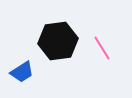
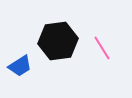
blue trapezoid: moved 2 px left, 6 px up
